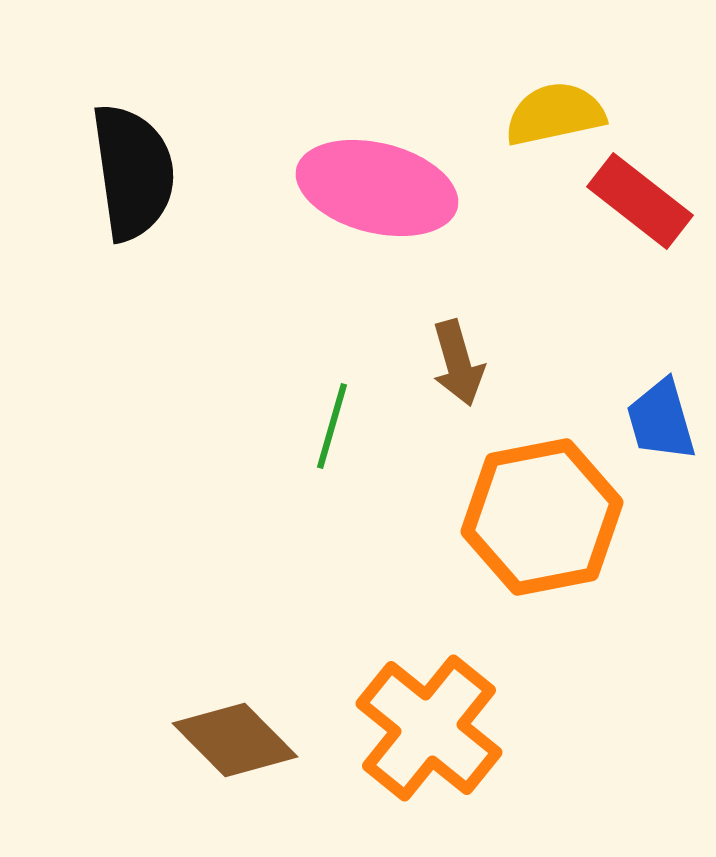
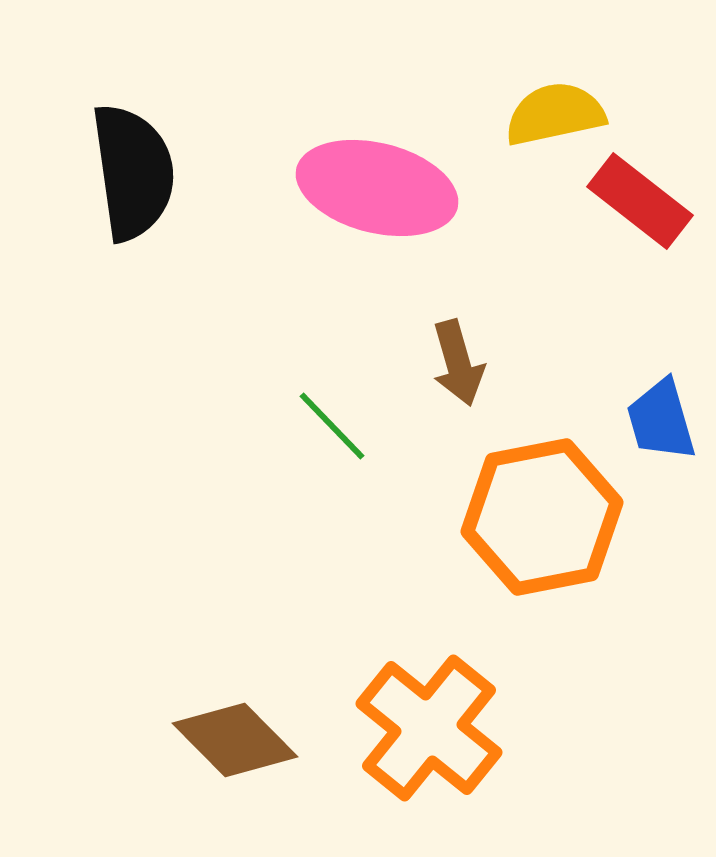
green line: rotated 60 degrees counterclockwise
